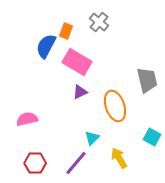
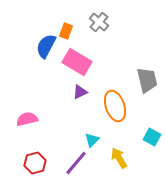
cyan triangle: moved 2 px down
red hexagon: rotated 15 degrees counterclockwise
